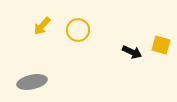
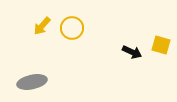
yellow circle: moved 6 px left, 2 px up
